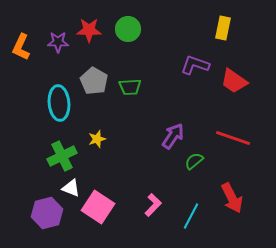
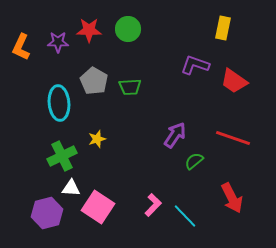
purple arrow: moved 2 px right, 1 px up
white triangle: rotated 18 degrees counterclockwise
cyan line: moved 6 px left; rotated 72 degrees counterclockwise
